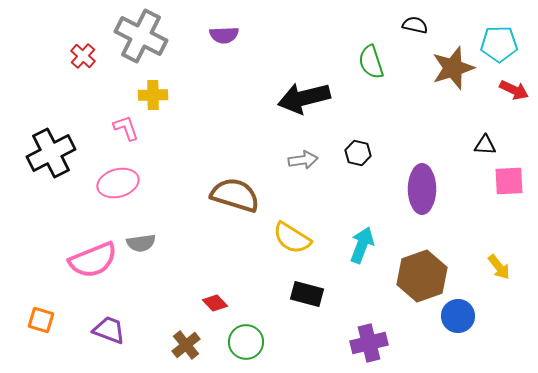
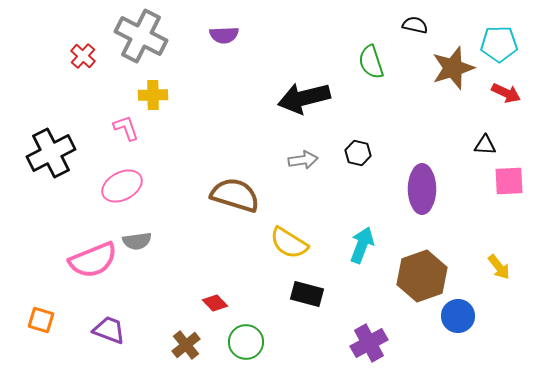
red arrow: moved 8 px left, 3 px down
pink ellipse: moved 4 px right, 3 px down; rotated 12 degrees counterclockwise
yellow semicircle: moved 3 px left, 5 px down
gray semicircle: moved 4 px left, 2 px up
purple cross: rotated 15 degrees counterclockwise
